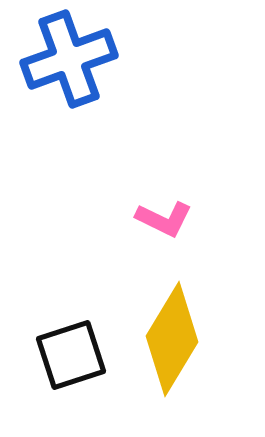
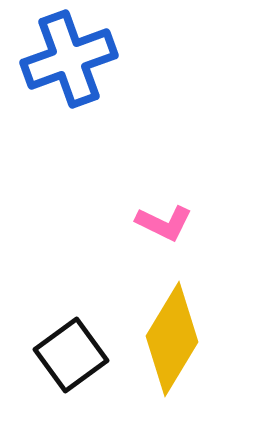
pink L-shape: moved 4 px down
black square: rotated 18 degrees counterclockwise
